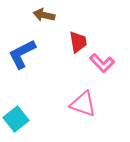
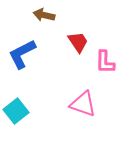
red trapezoid: rotated 25 degrees counterclockwise
pink L-shape: moved 3 px right, 1 px up; rotated 45 degrees clockwise
cyan square: moved 8 px up
